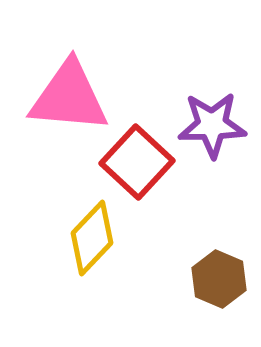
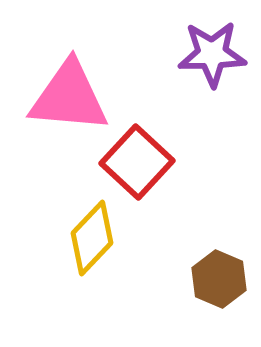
purple star: moved 71 px up
